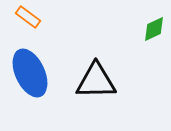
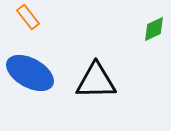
orange rectangle: rotated 15 degrees clockwise
blue ellipse: rotated 36 degrees counterclockwise
